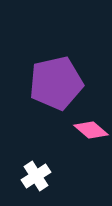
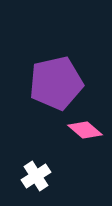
pink diamond: moved 6 px left
